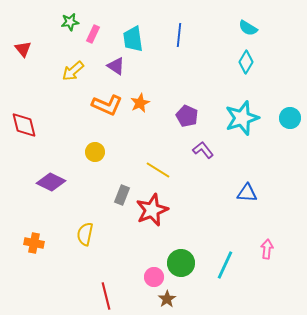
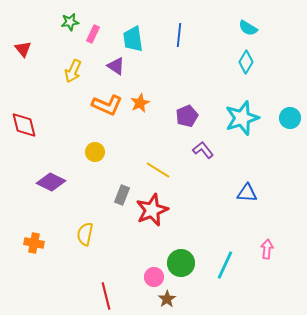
yellow arrow: rotated 25 degrees counterclockwise
purple pentagon: rotated 25 degrees clockwise
